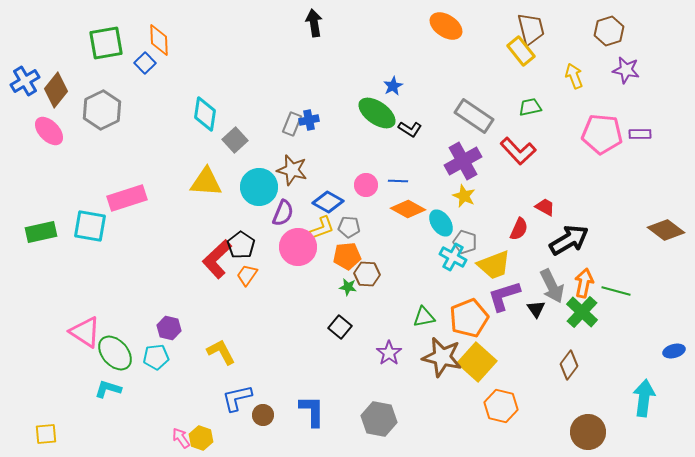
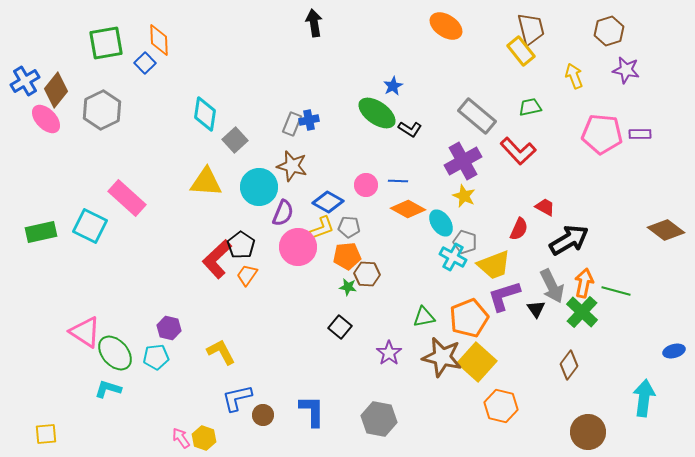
gray rectangle at (474, 116): moved 3 px right; rotated 6 degrees clockwise
pink ellipse at (49, 131): moved 3 px left, 12 px up
brown star at (292, 170): moved 4 px up
pink rectangle at (127, 198): rotated 60 degrees clockwise
cyan square at (90, 226): rotated 16 degrees clockwise
yellow hexagon at (201, 438): moved 3 px right
